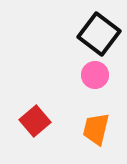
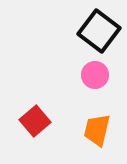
black square: moved 3 px up
orange trapezoid: moved 1 px right, 1 px down
